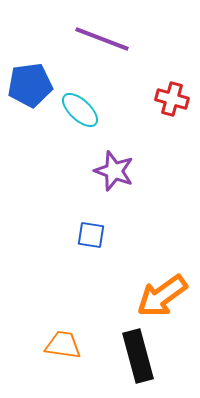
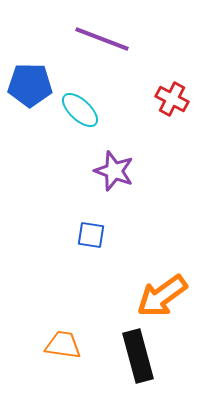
blue pentagon: rotated 9 degrees clockwise
red cross: rotated 12 degrees clockwise
